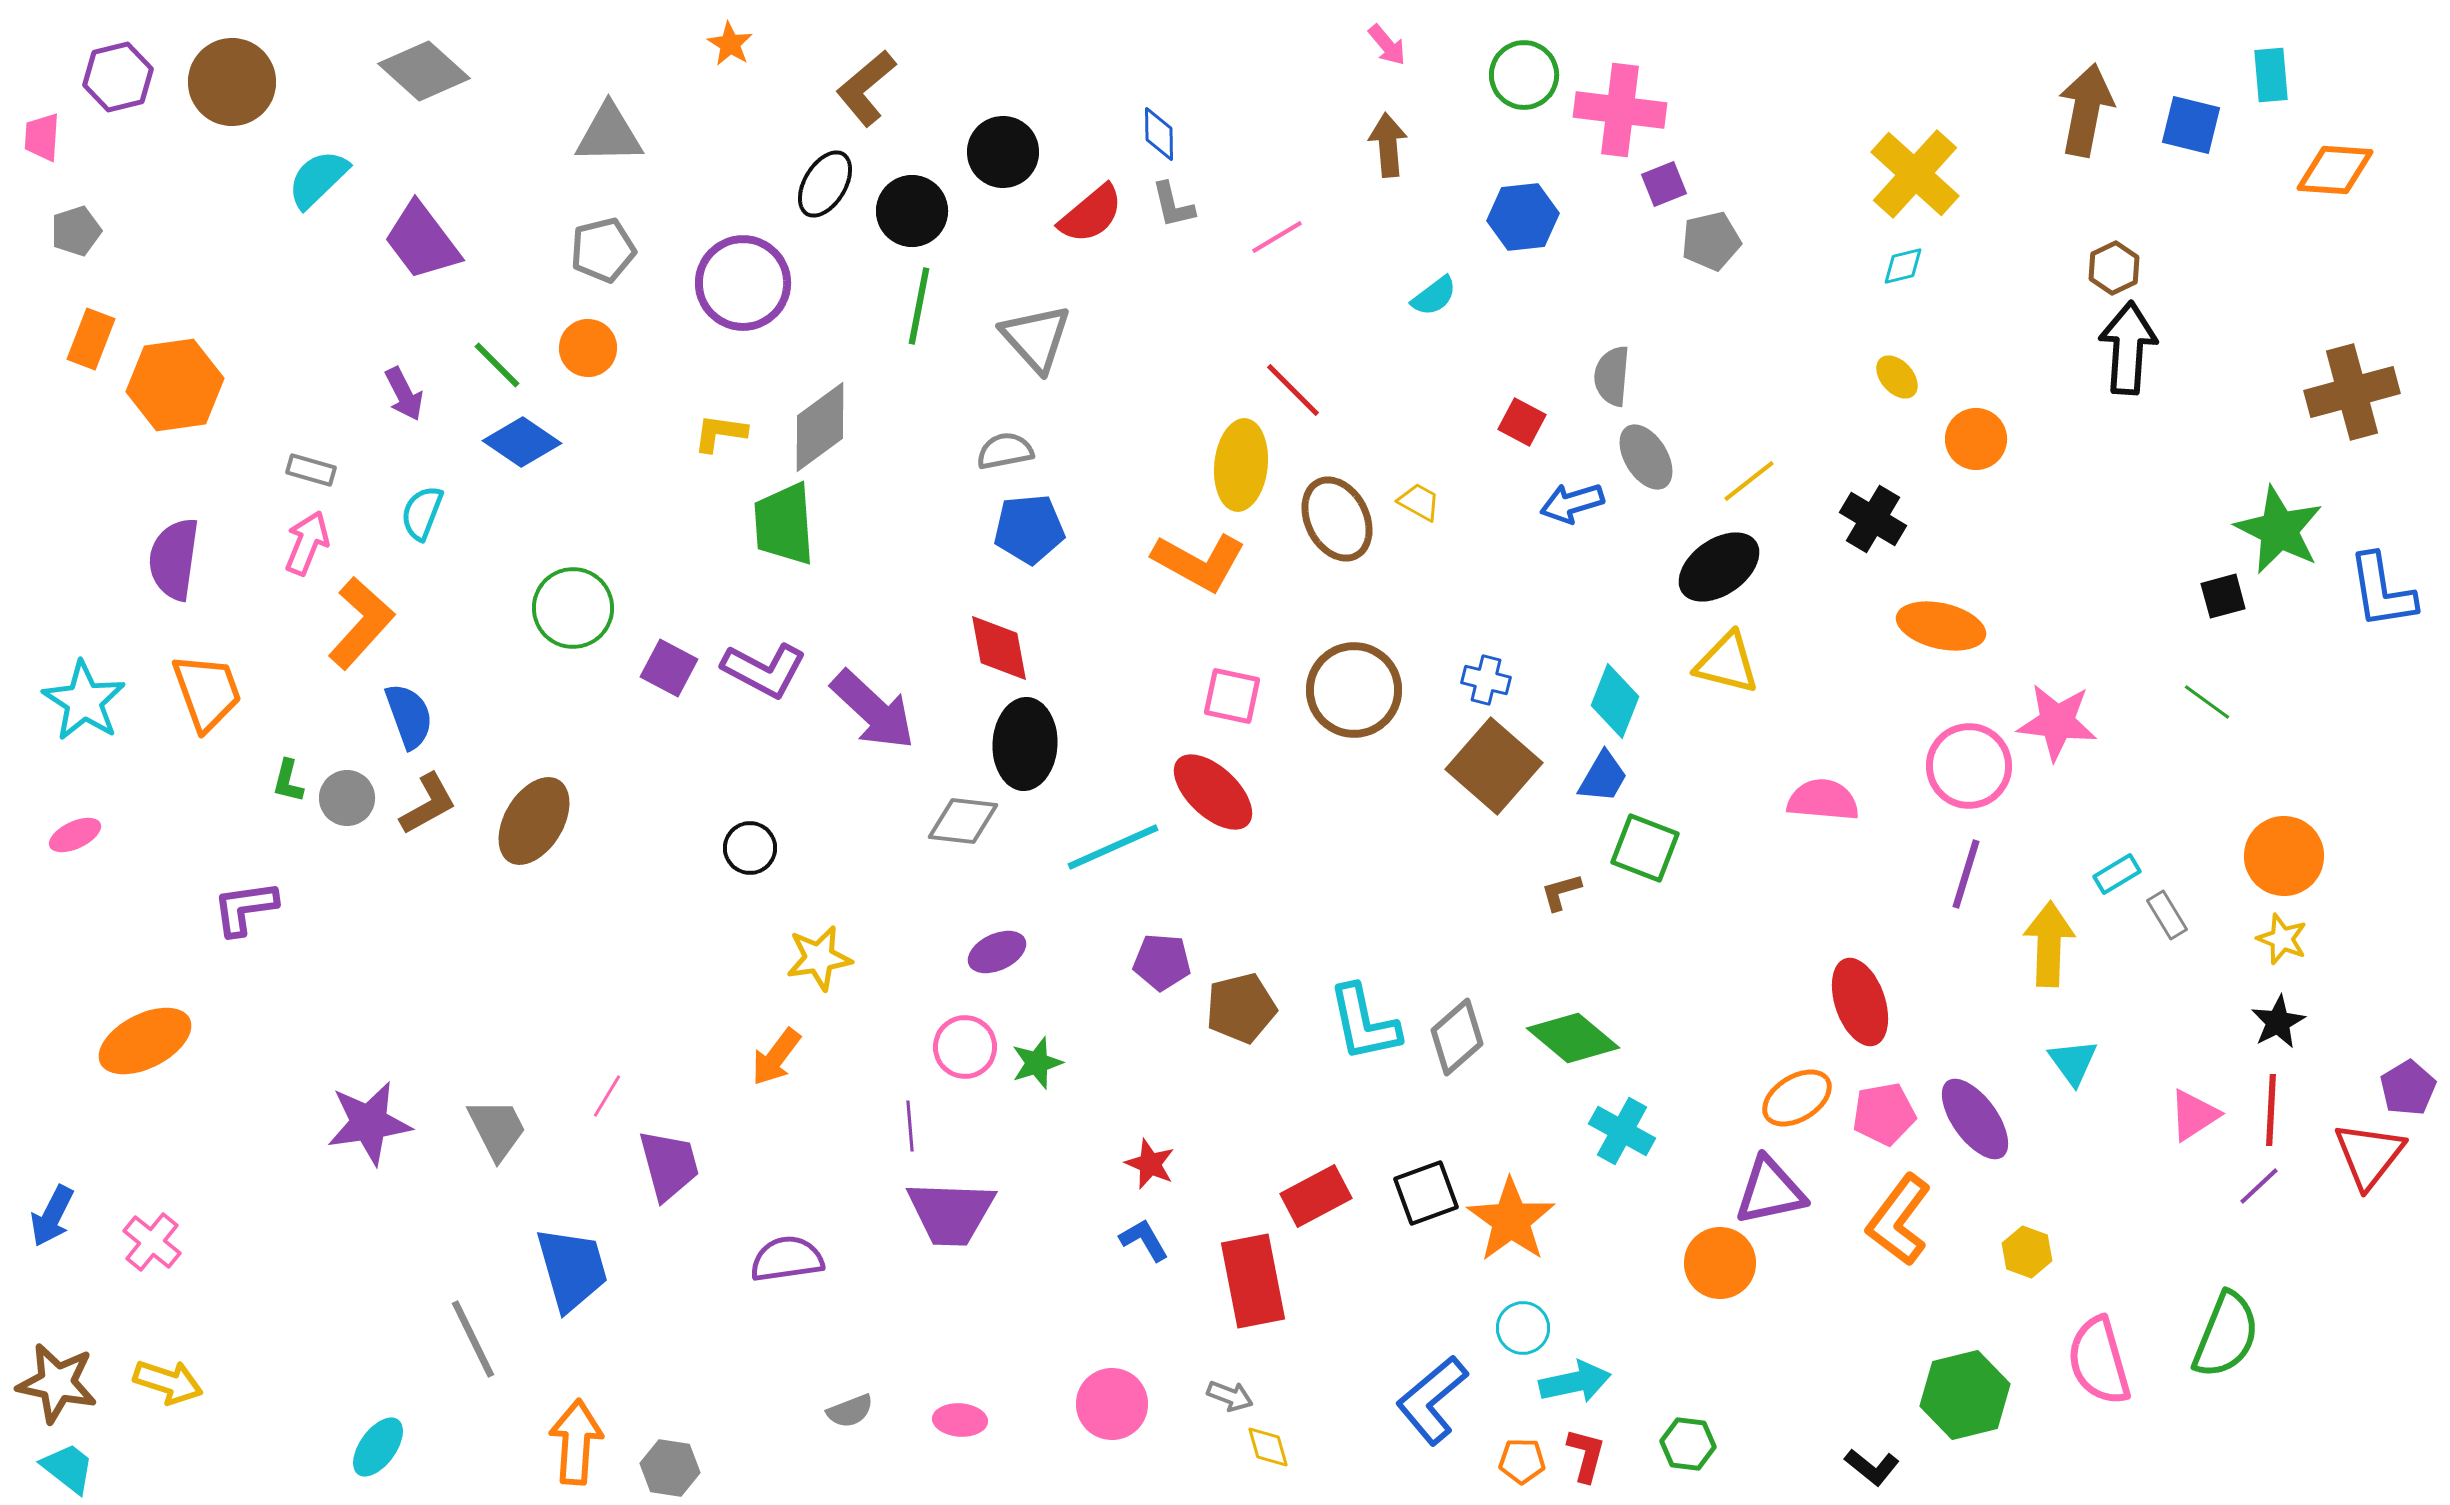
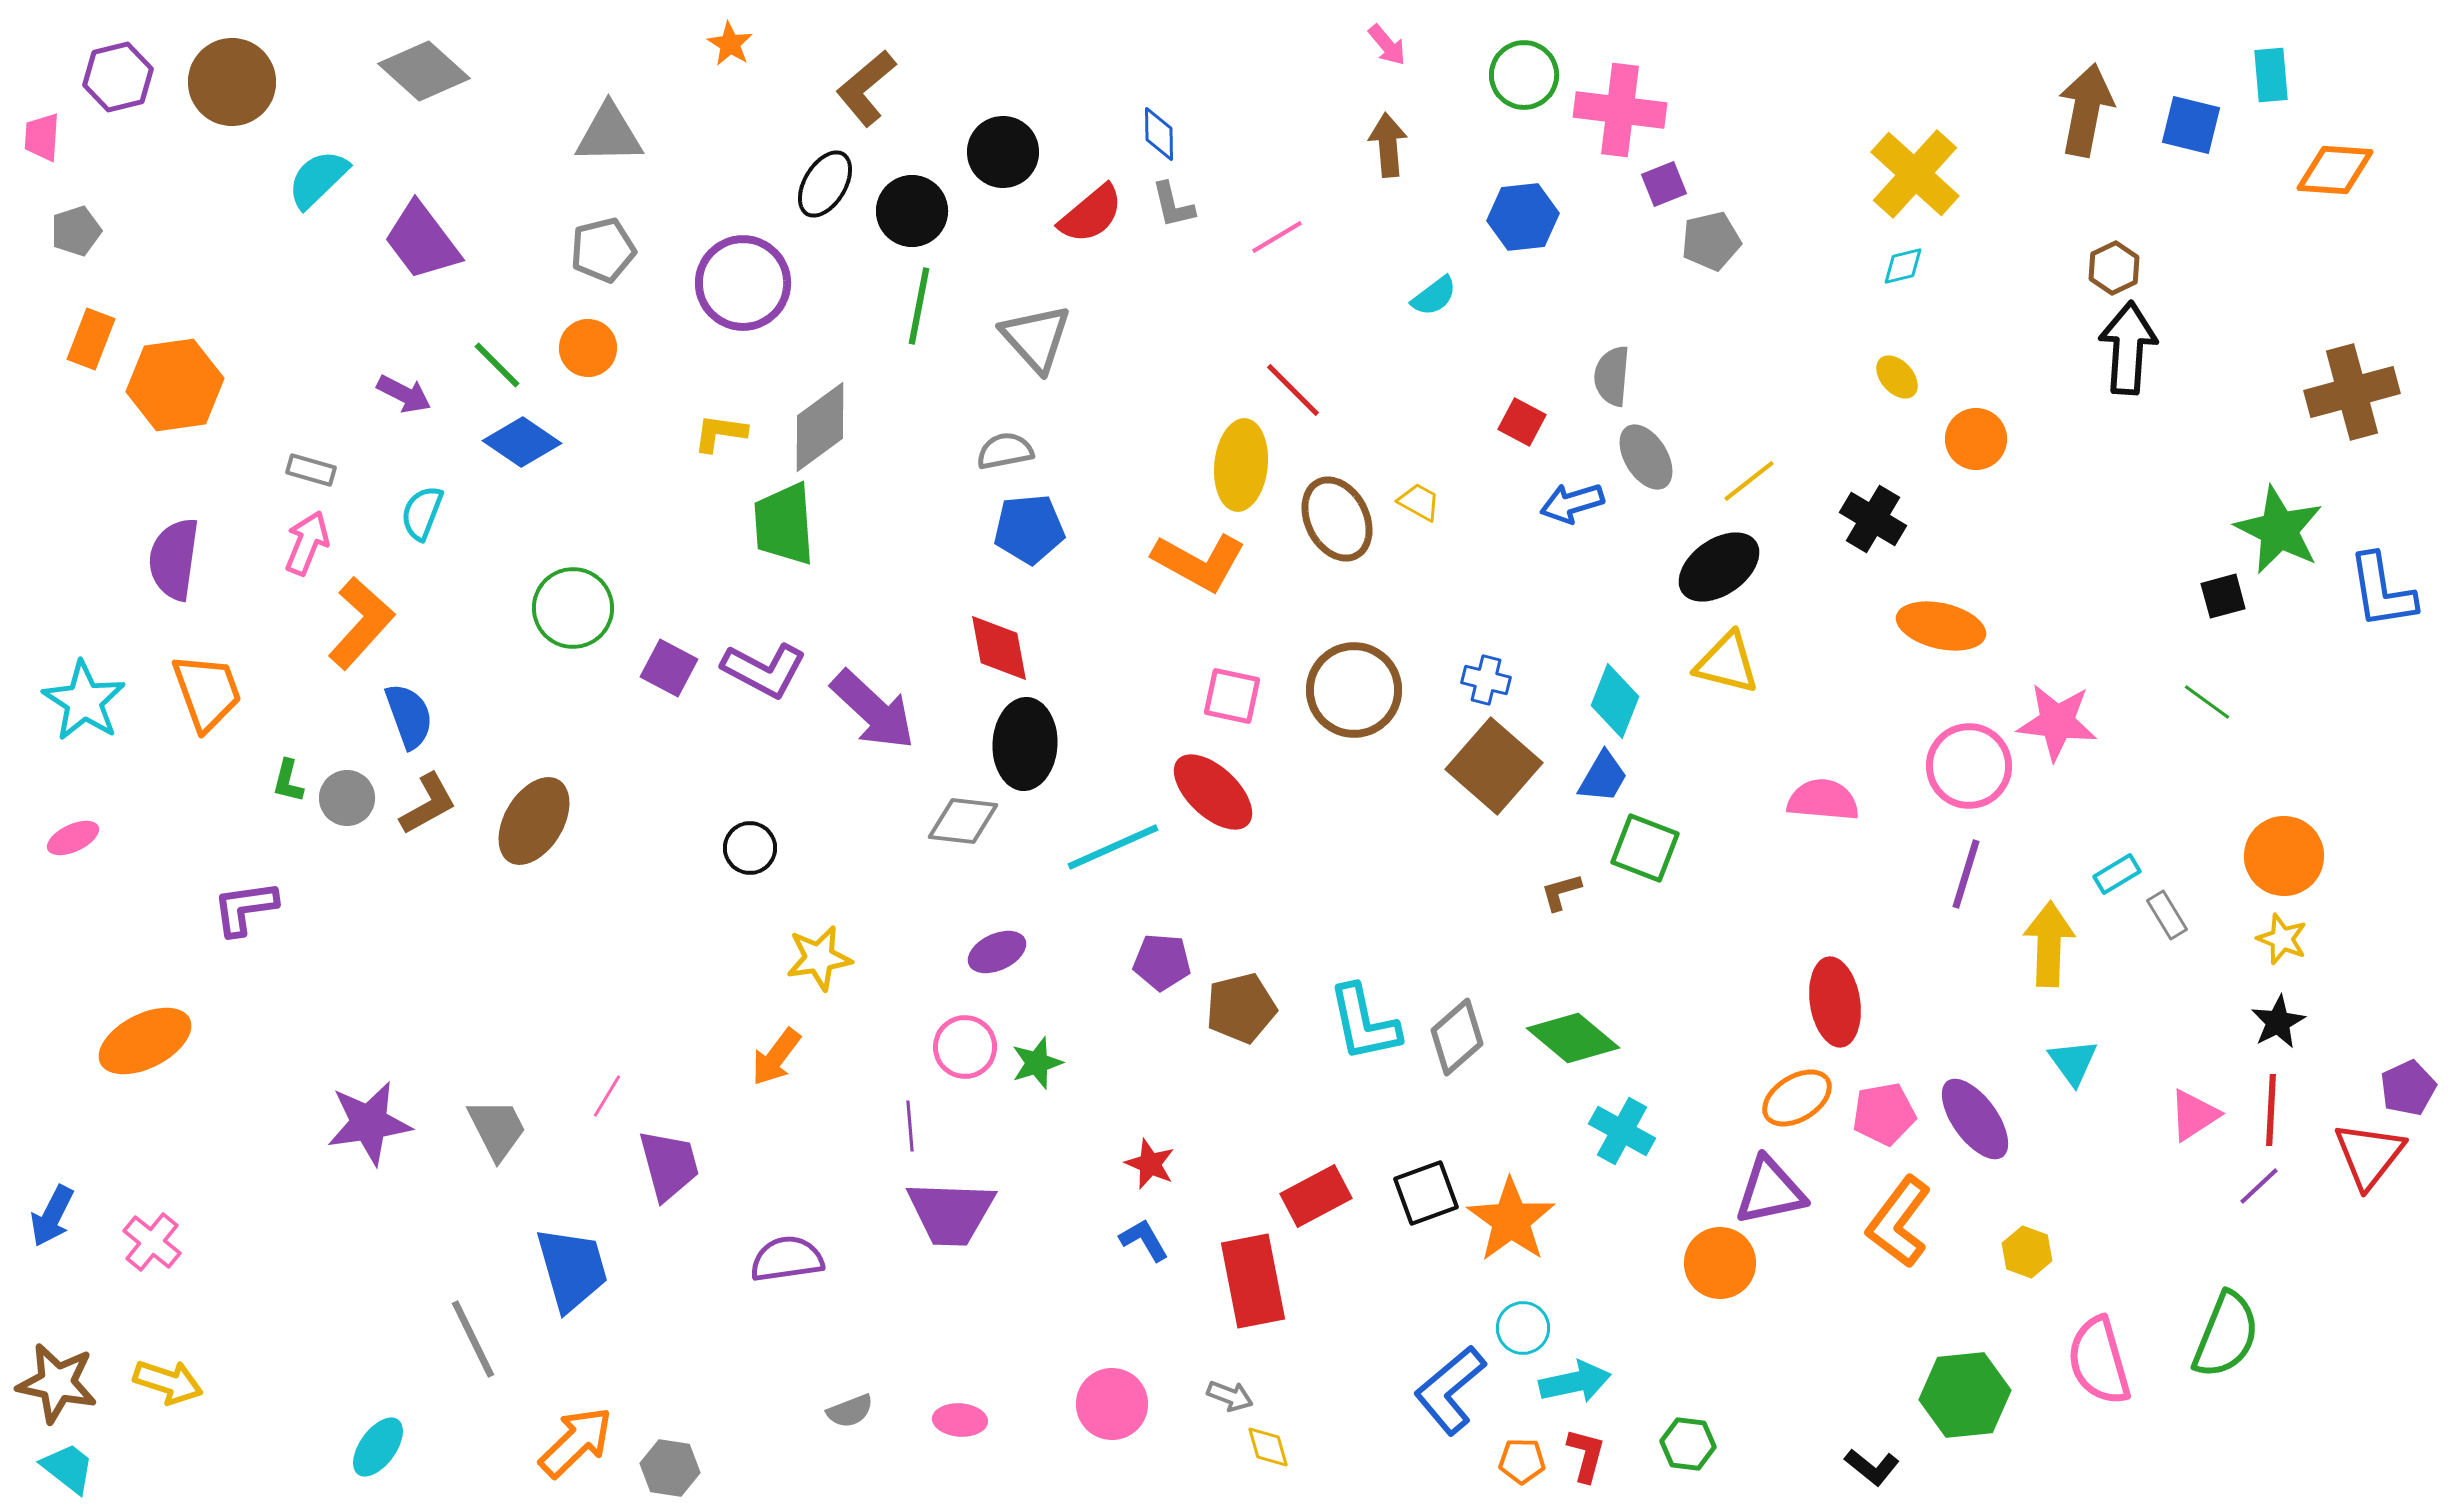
purple arrow at (404, 394): rotated 36 degrees counterclockwise
pink ellipse at (75, 835): moved 2 px left, 3 px down
red ellipse at (1860, 1002): moved 25 px left; rotated 10 degrees clockwise
purple pentagon at (2408, 1088): rotated 6 degrees clockwise
orange L-shape at (1899, 1220): moved 2 px down
green hexagon at (1965, 1395): rotated 8 degrees clockwise
blue L-shape at (1432, 1400): moved 18 px right, 10 px up
orange arrow at (576, 1442): rotated 42 degrees clockwise
